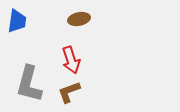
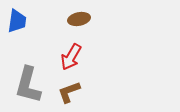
red arrow: moved 3 px up; rotated 48 degrees clockwise
gray L-shape: moved 1 px left, 1 px down
